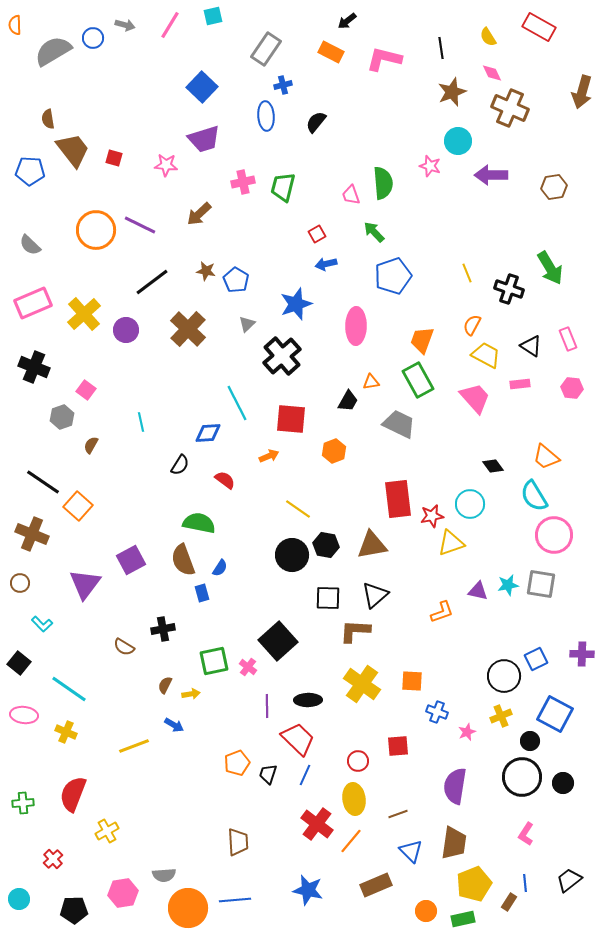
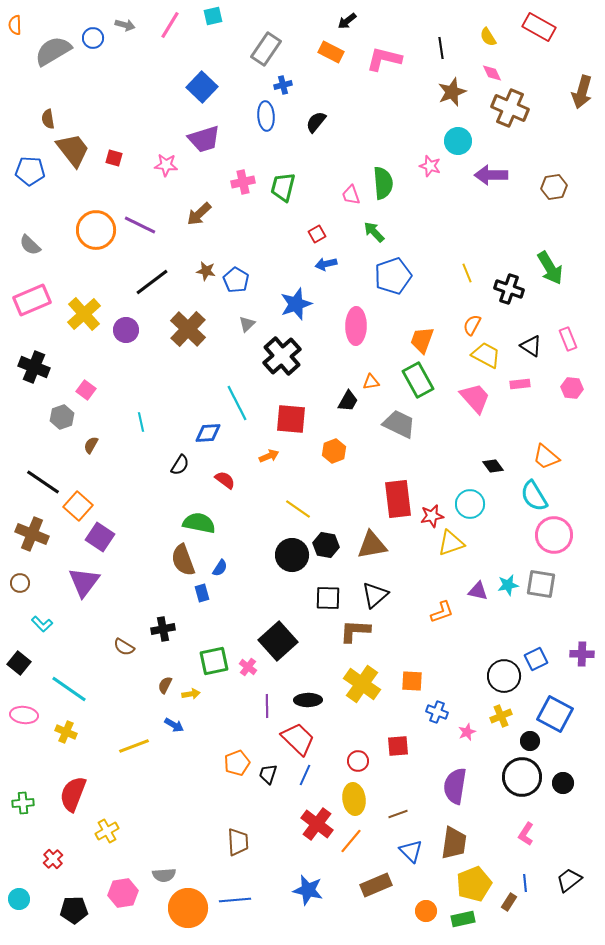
pink rectangle at (33, 303): moved 1 px left, 3 px up
purple square at (131, 560): moved 31 px left, 23 px up; rotated 28 degrees counterclockwise
purple triangle at (85, 584): moved 1 px left, 2 px up
